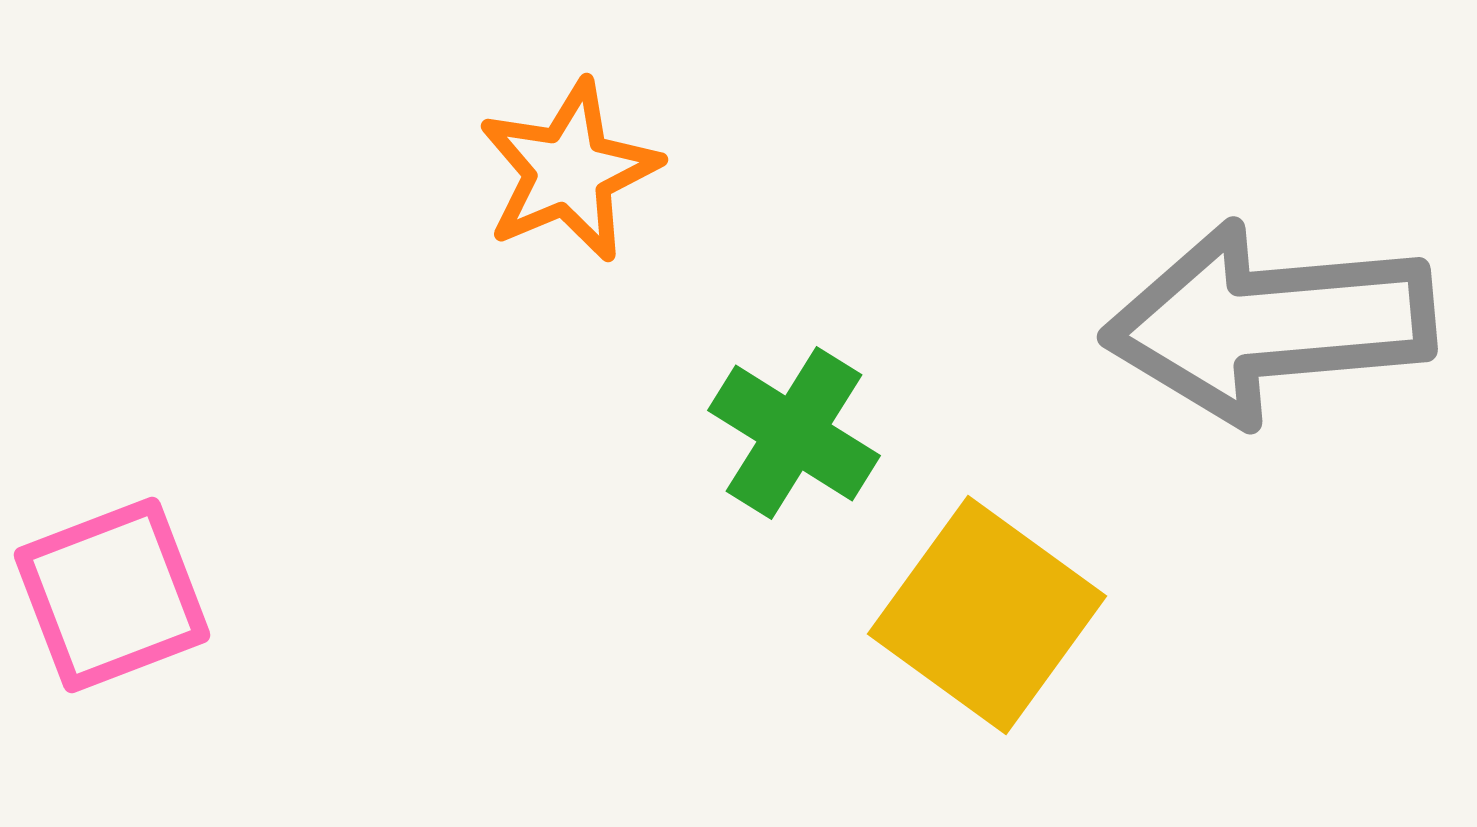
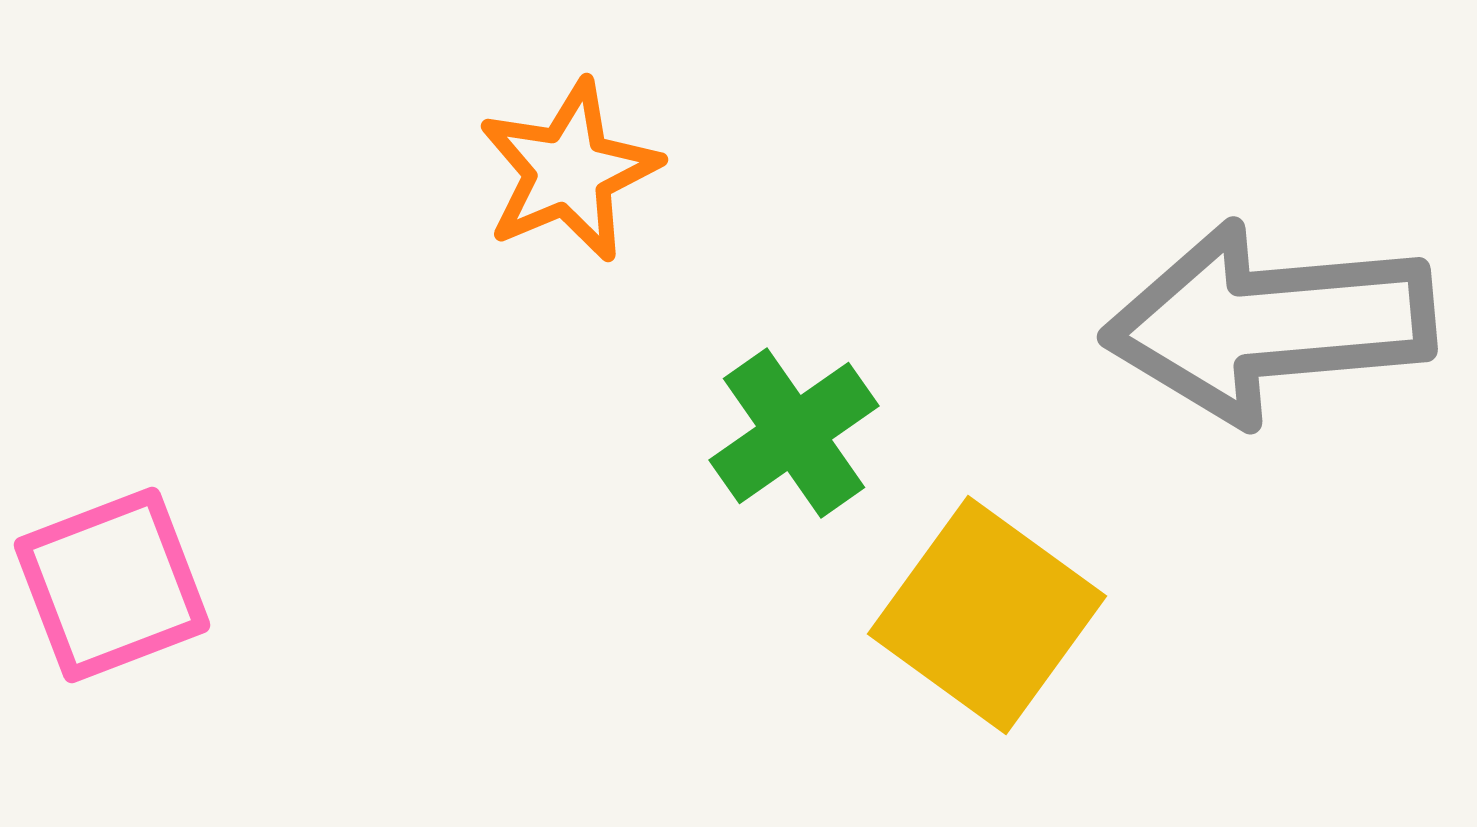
green cross: rotated 23 degrees clockwise
pink square: moved 10 px up
